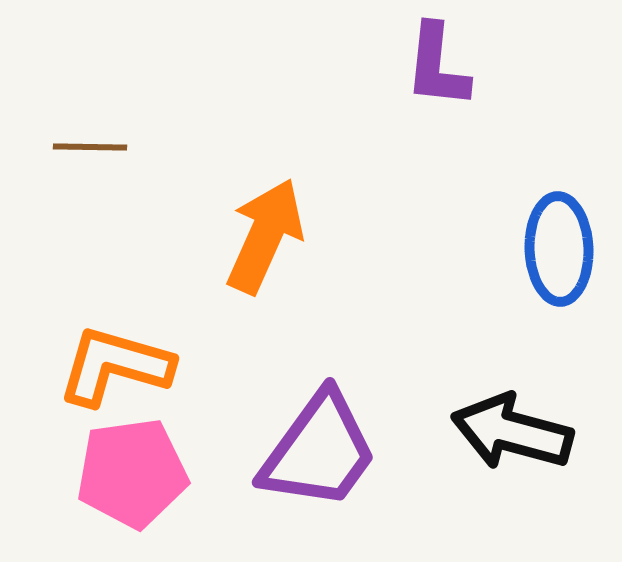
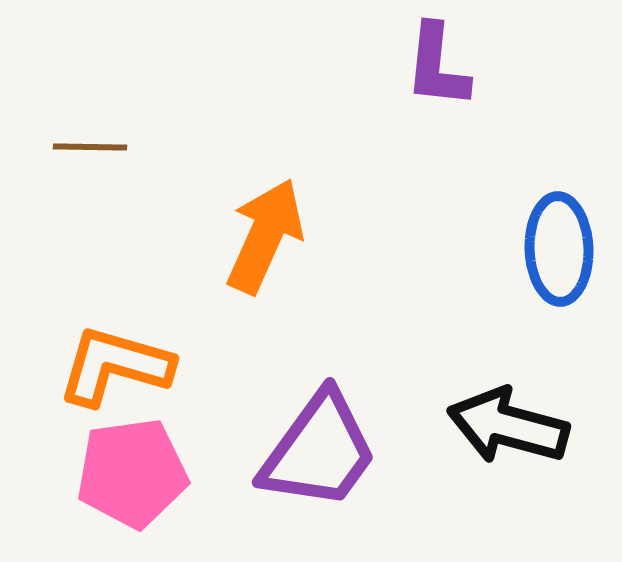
black arrow: moved 4 px left, 6 px up
